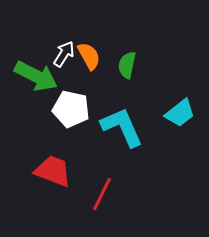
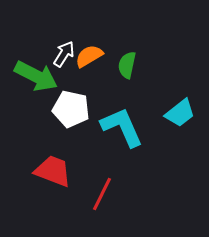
orange semicircle: rotated 92 degrees counterclockwise
